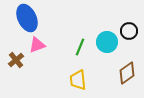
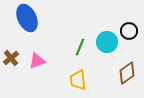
pink triangle: moved 16 px down
brown cross: moved 5 px left, 2 px up
